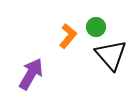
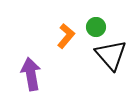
orange L-shape: moved 2 px left
purple arrow: rotated 40 degrees counterclockwise
